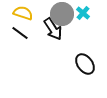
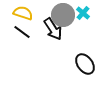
gray circle: moved 1 px right, 1 px down
black line: moved 2 px right, 1 px up
